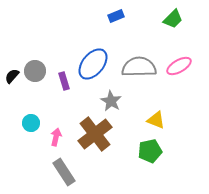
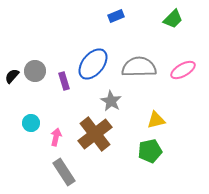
pink ellipse: moved 4 px right, 4 px down
yellow triangle: rotated 36 degrees counterclockwise
